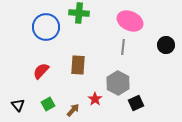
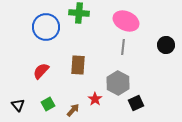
pink ellipse: moved 4 px left
